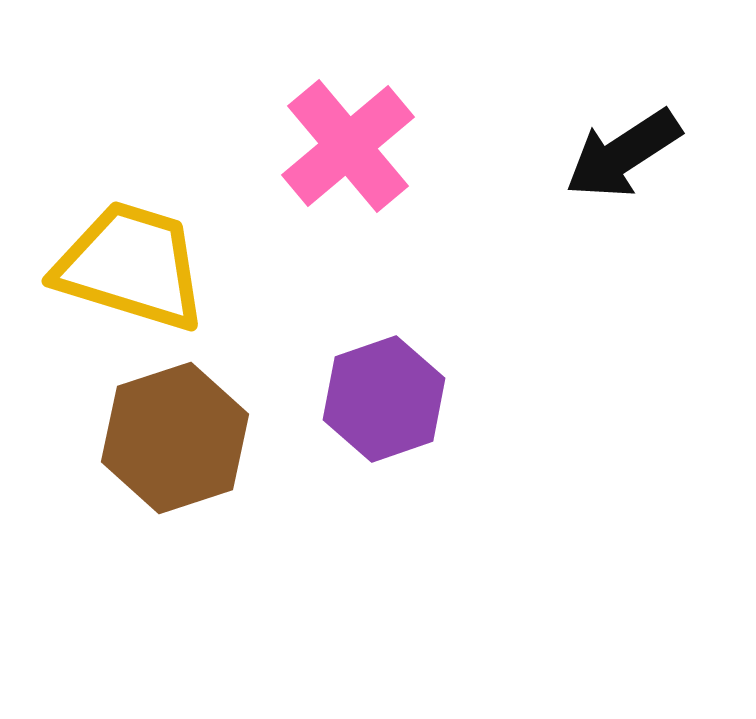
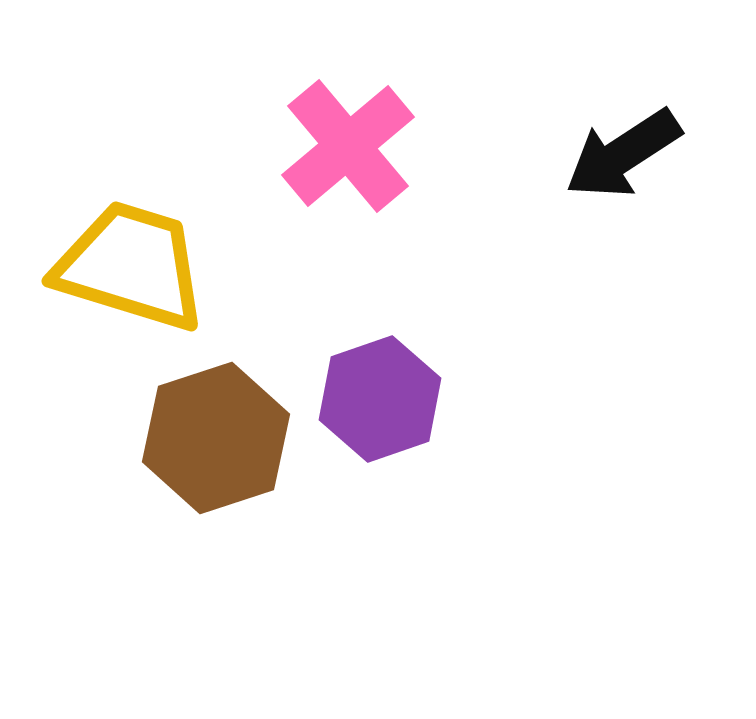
purple hexagon: moved 4 px left
brown hexagon: moved 41 px right
